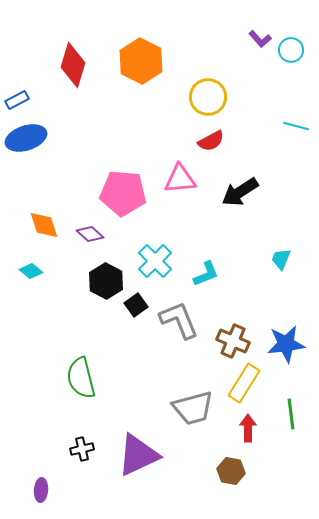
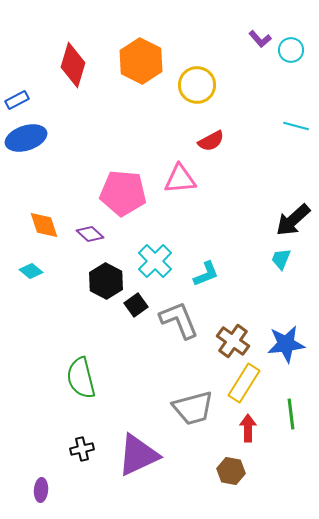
yellow circle: moved 11 px left, 12 px up
black arrow: moved 53 px right, 28 px down; rotated 9 degrees counterclockwise
brown cross: rotated 12 degrees clockwise
